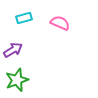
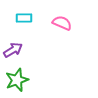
cyan rectangle: rotated 14 degrees clockwise
pink semicircle: moved 2 px right
